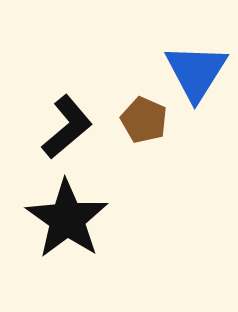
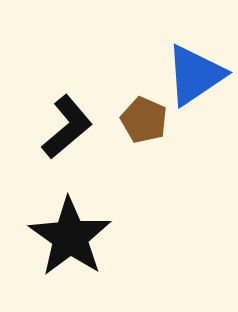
blue triangle: moved 1 px left, 3 px down; rotated 24 degrees clockwise
black star: moved 3 px right, 18 px down
